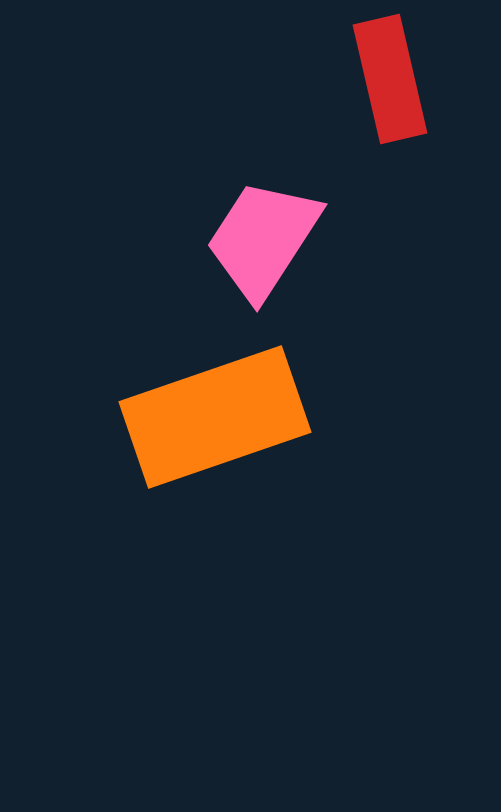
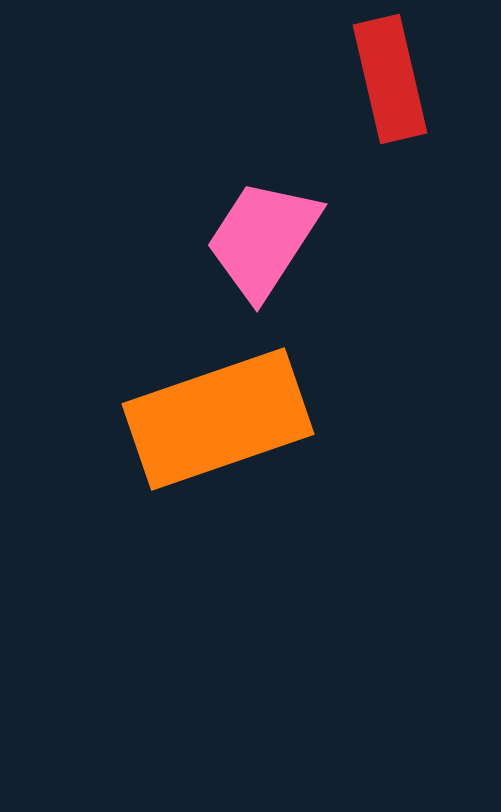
orange rectangle: moved 3 px right, 2 px down
